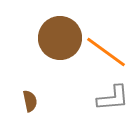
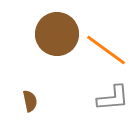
brown circle: moved 3 px left, 4 px up
orange line: moved 2 px up
